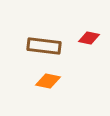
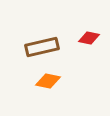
brown rectangle: moved 2 px left, 1 px down; rotated 20 degrees counterclockwise
